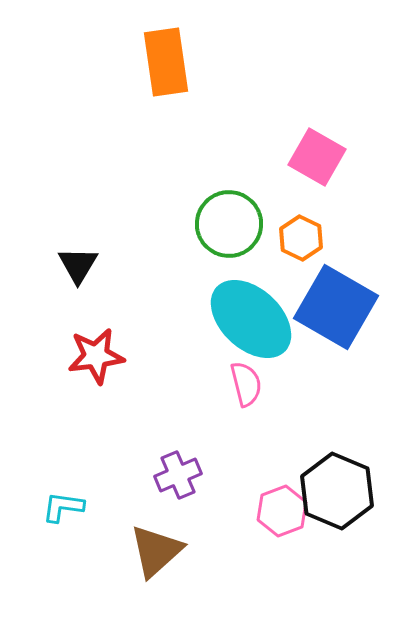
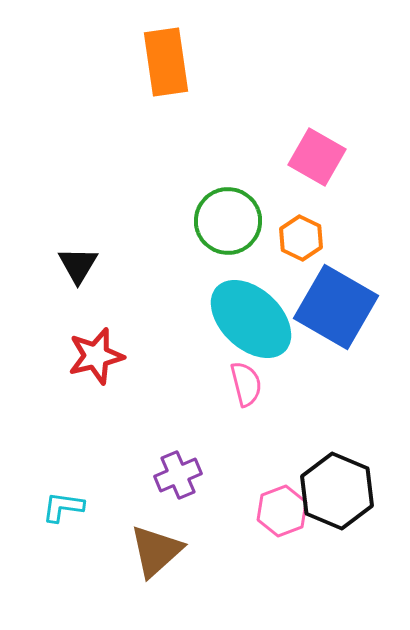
green circle: moved 1 px left, 3 px up
red star: rotated 6 degrees counterclockwise
